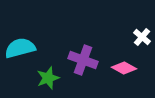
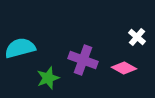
white cross: moved 5 px left
